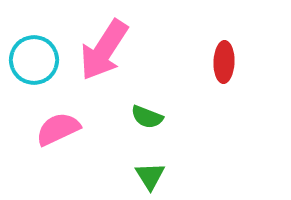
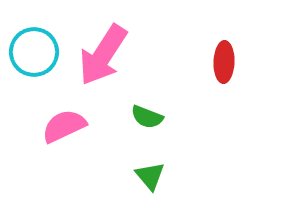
pink arrow: moved 1 px left, 5 px down
cyan circle: moved 8 px up
pink semicircle: moved 6 px right, 3 px up
green triangle: rotated 8 degrees counterclockwise
